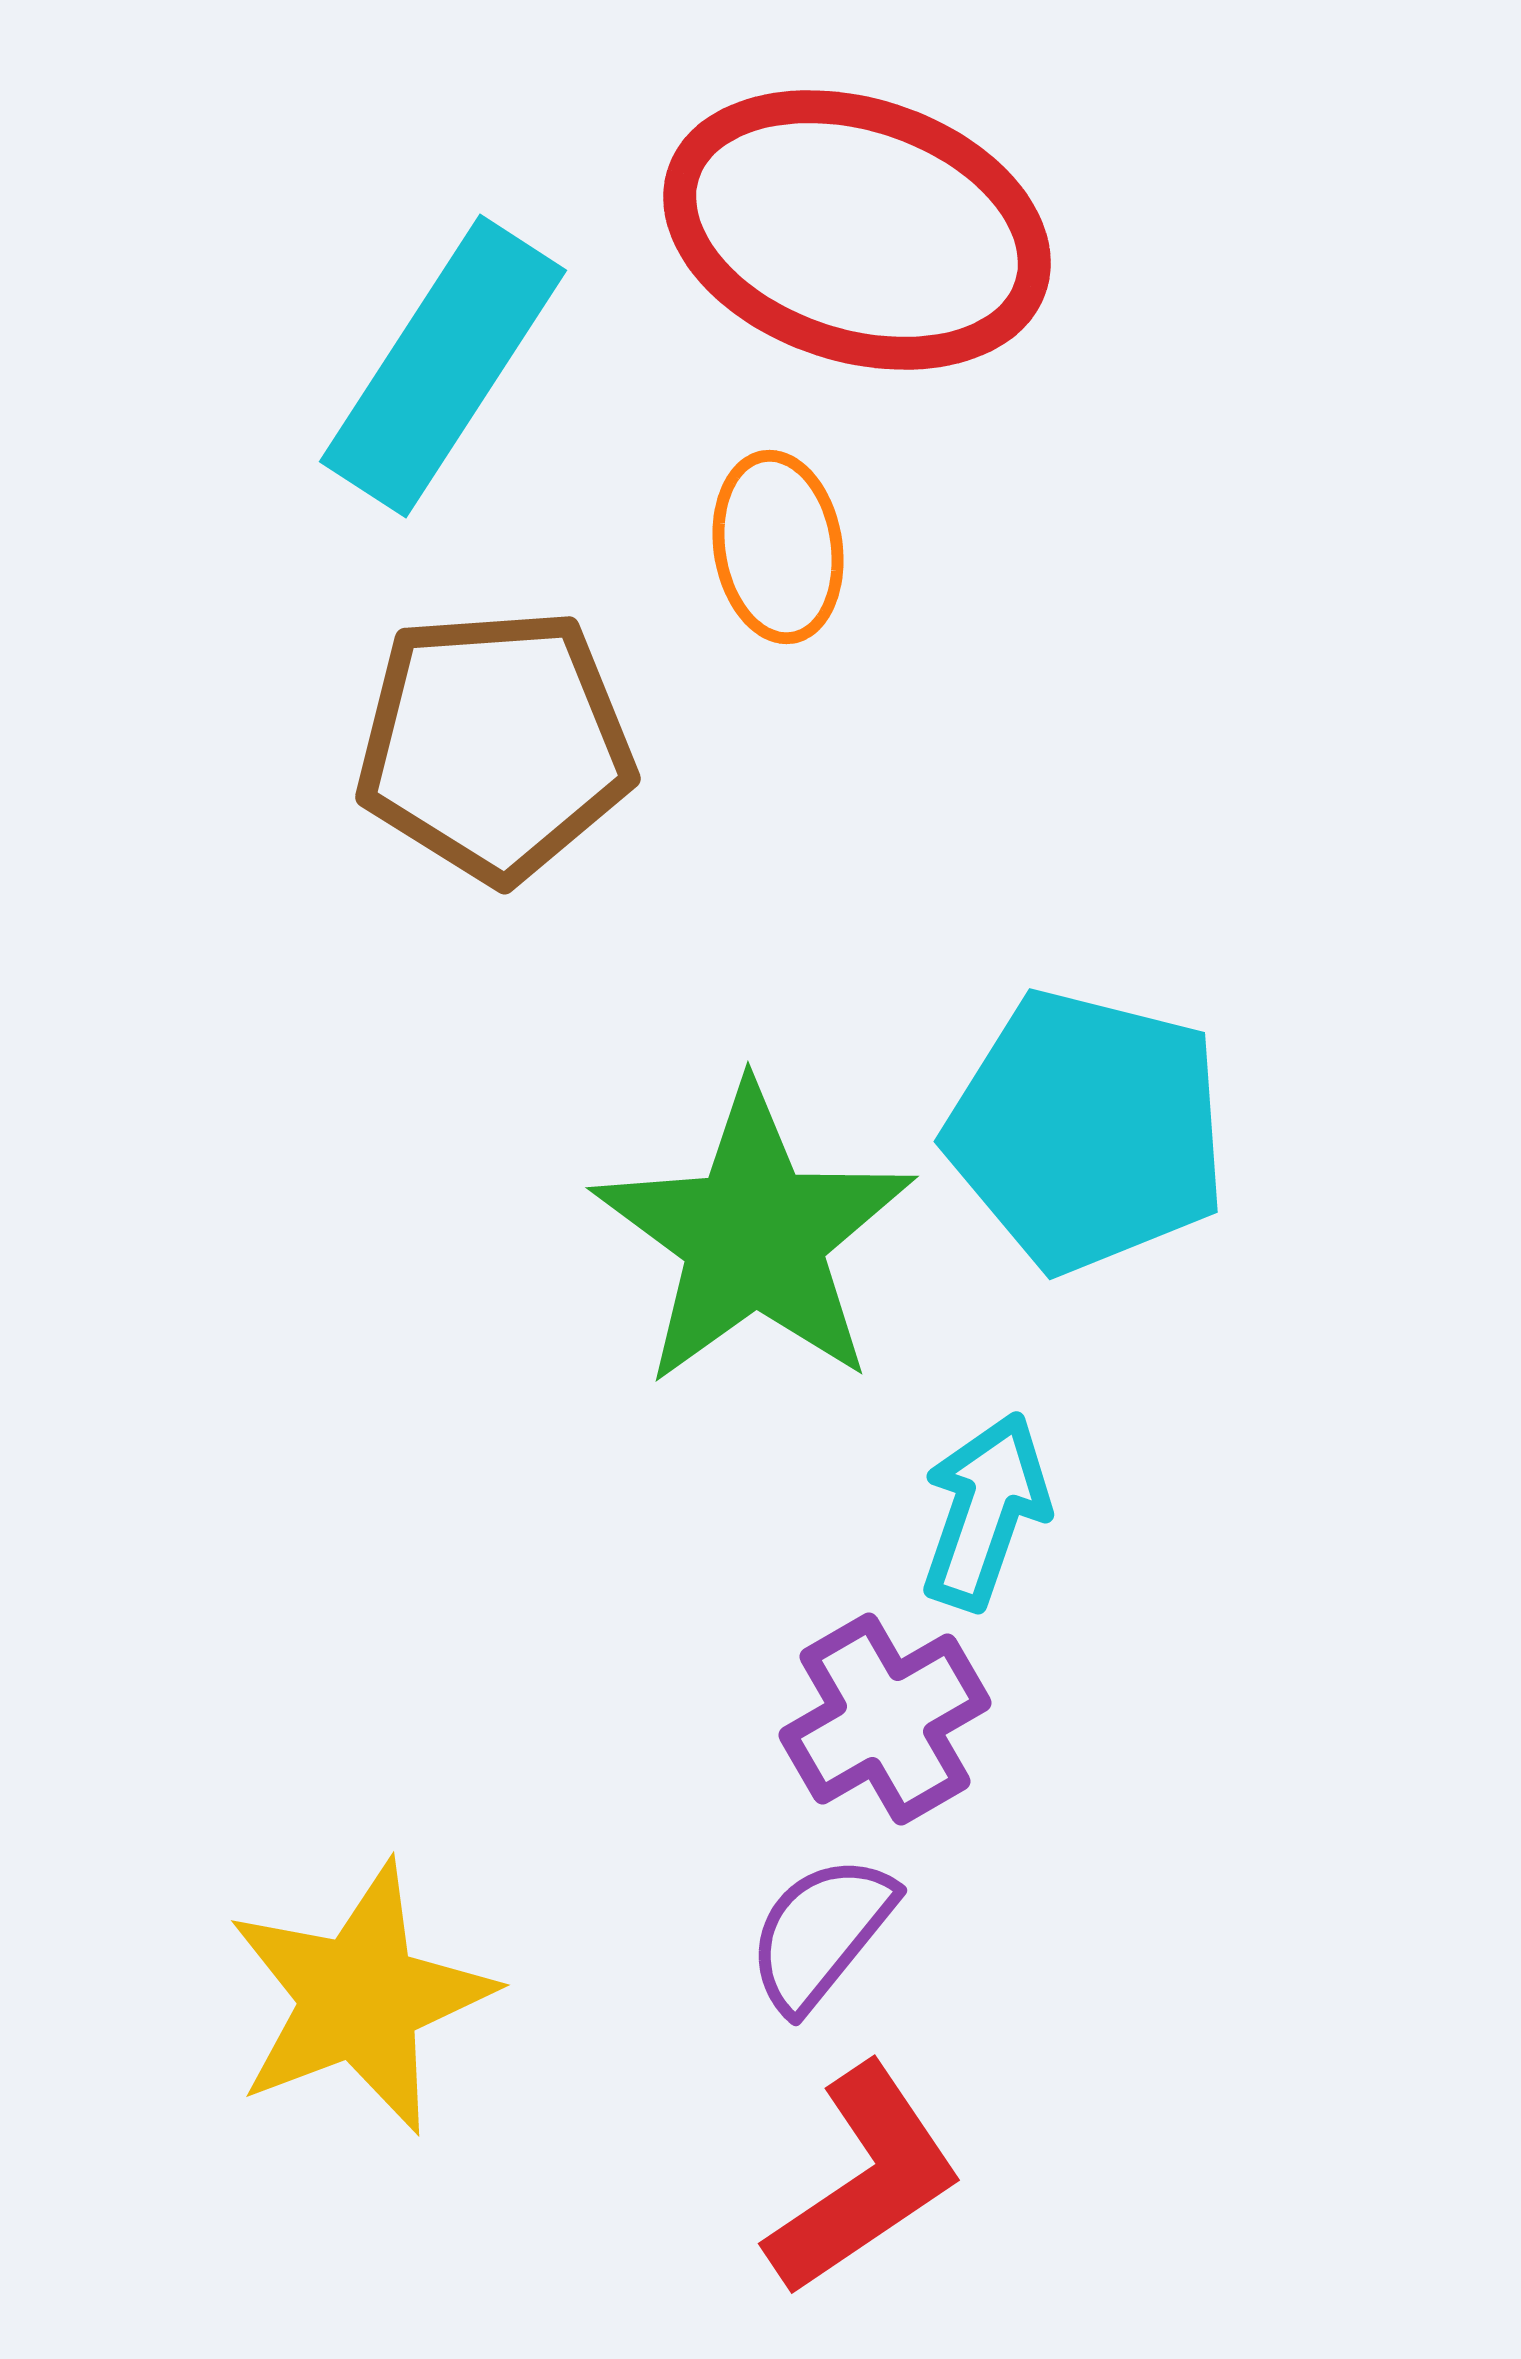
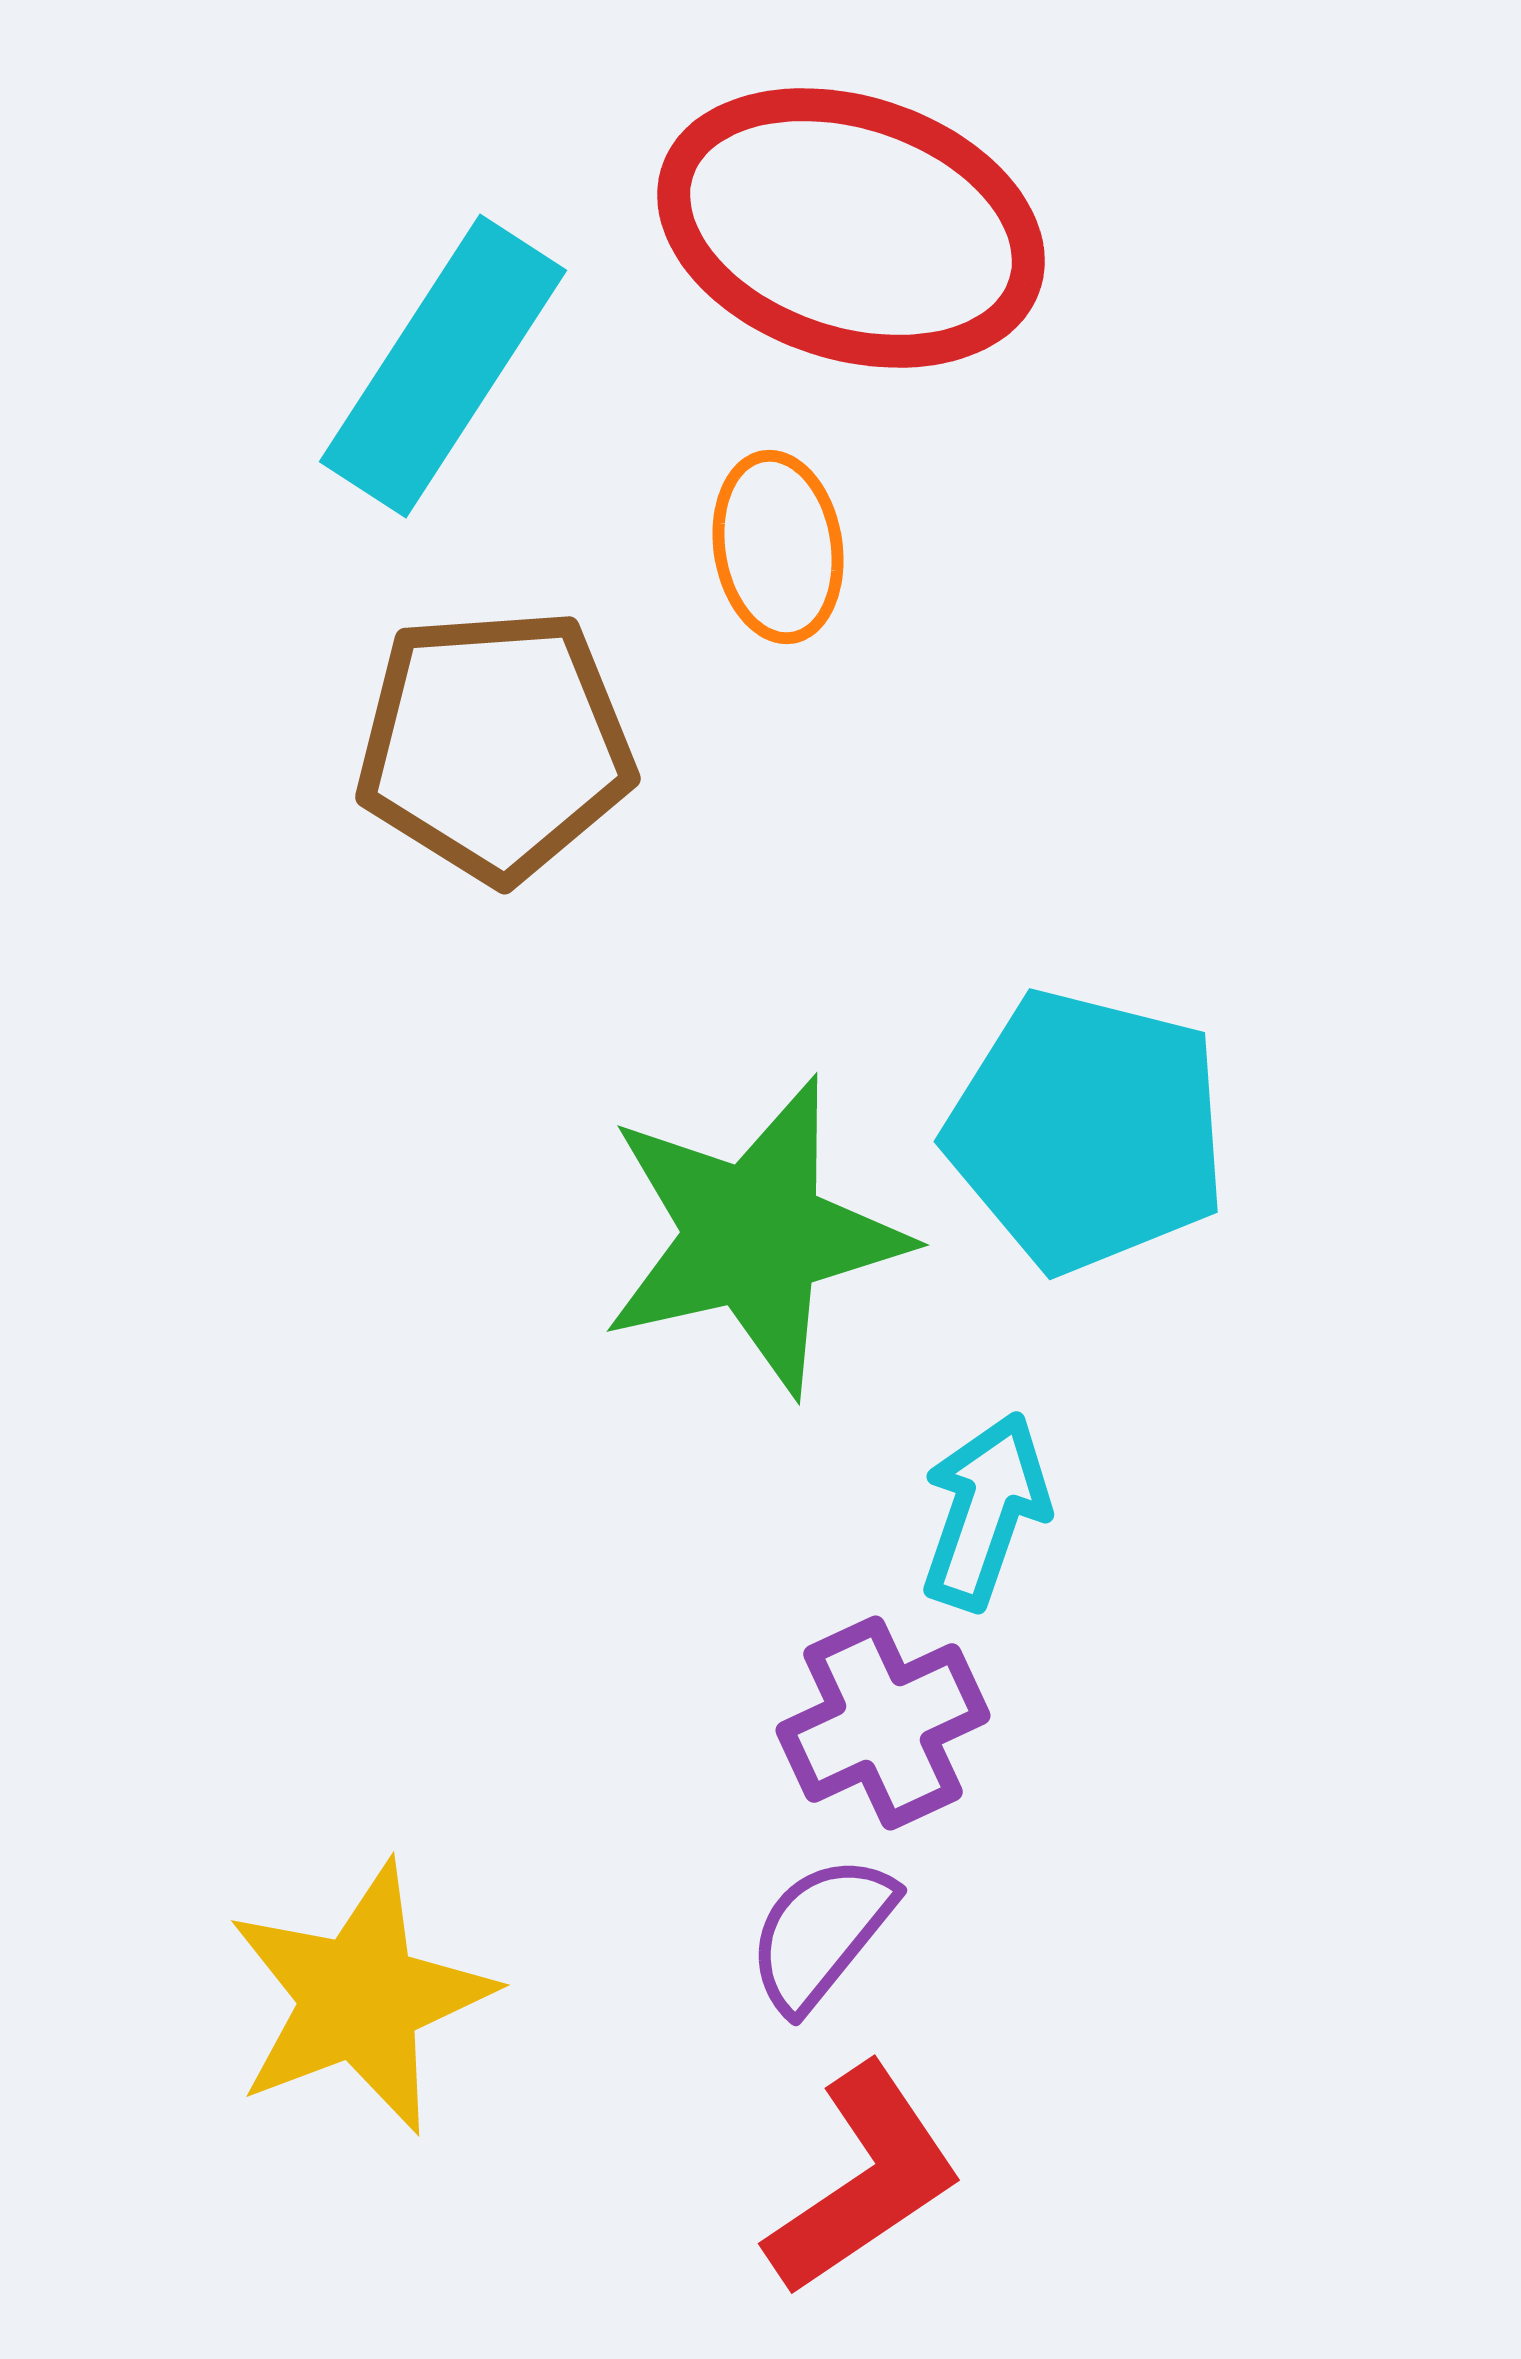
red ellipse: moved 6 px left, 2 px up
green star: rotated 23 degrees clockwise
purple cross: moved 2 px left, 4 px down; rotated 5 degrees clockwise
